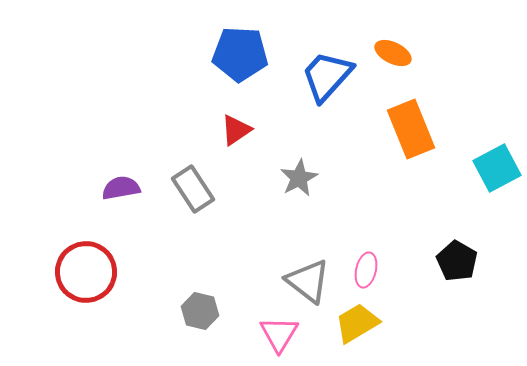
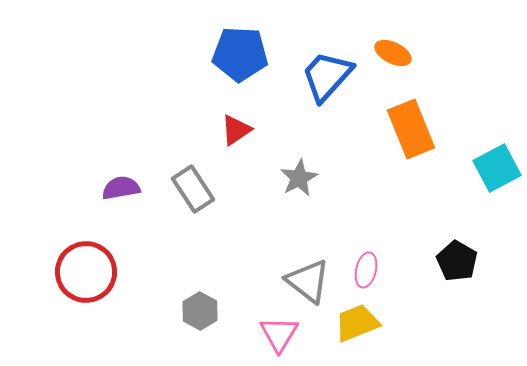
gray hexagon: rotated 15 degrees clockwise
yellow trapezoid: rotated 9 degrees clockwise
